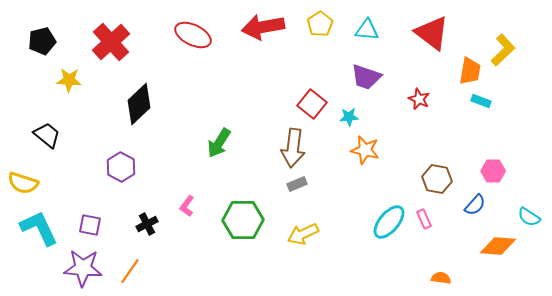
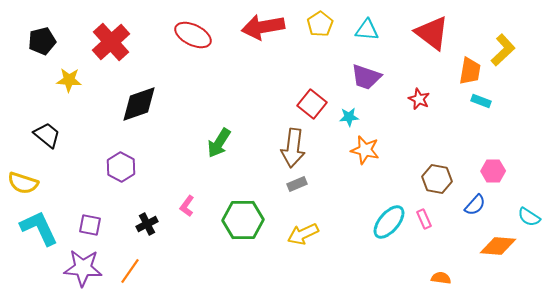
black diamond: rotated 24 degrees clockwise
